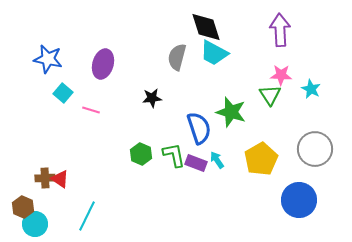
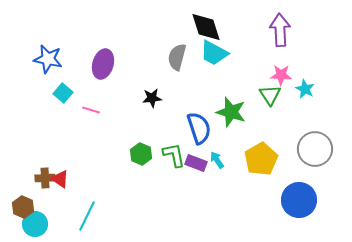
cyan star: moved 6 px left
